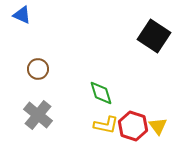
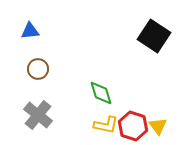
blue triangle: moved 8 px right, 16 px down; rotated 30 degrees counterclockwise
